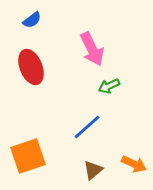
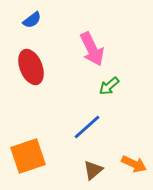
green arrow: rotated 15 degrees counterclockwise
